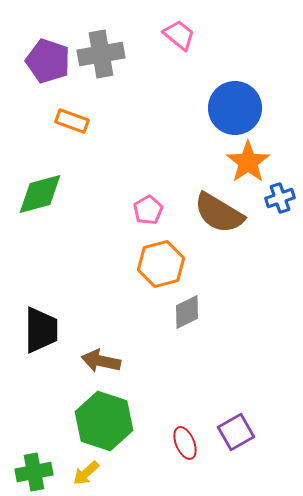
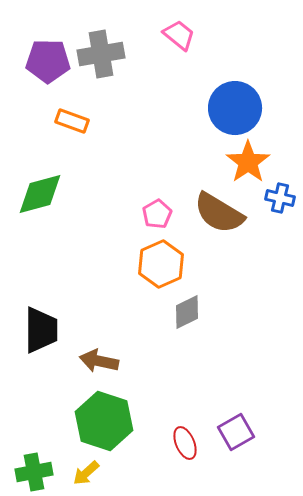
purple pentagon: rotated 18 degrees counterclockwise
blue cross: rotated 32 degrees clockwise
pink pentagon: moved 9 px right, 4 px down
orange hexagon: rotated 9 degrees counterclockwise
brown arrow: moved 2 px left
